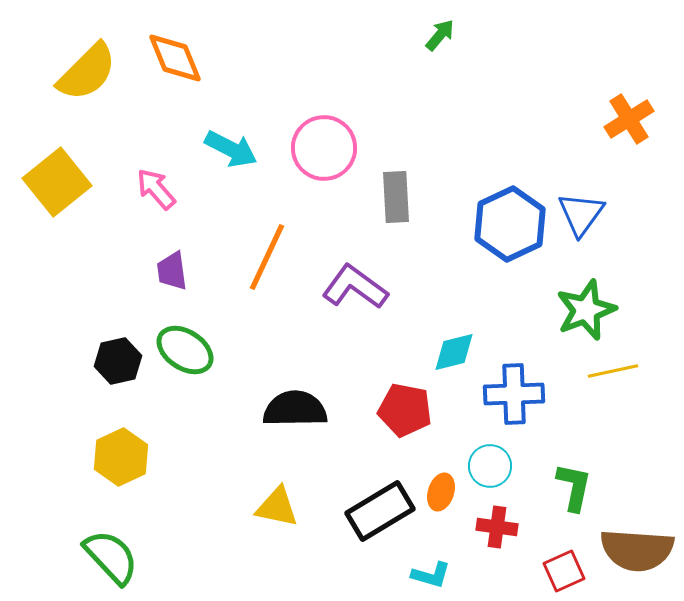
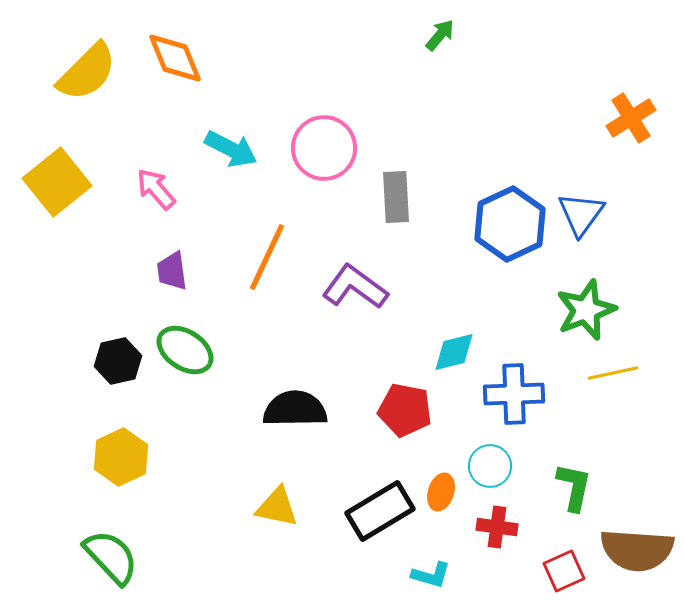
orange cross: moved 2 px right, 1 px up
yellow line: moved 2 px down
